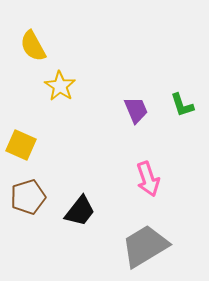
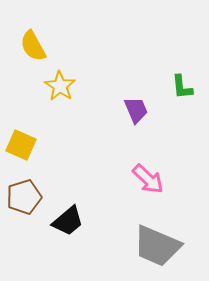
green L-shape: moved 18 px up; rotated 12 degrees clockwise
pink arrow: rotated 28 degrees counterclockwise
brown pentagon: moved 4 px left
black trapezoid: moved 12 px left, 10 px down; rotated 12 degrees clockwise
gray trapezoid: moved 12 px right; rotated 126 degrees counterclockwise
